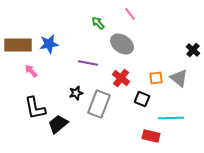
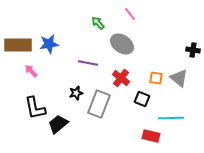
black cross: rotated 32 degrees counterclockwise
orange square: rotated 16 degrees clockwise
